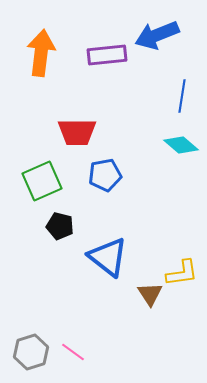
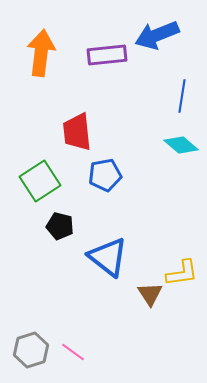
red trapezoid: rotated 84 degrees clockwise
green square: moved 2 px left; rotated 9 degrees counterclockwise
gray hexagon: moved 2 px up
